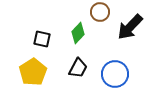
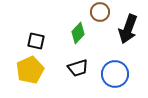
black arrow: moved 2 px left, 2 px down; rotated 24 degrees counterclockwise
black square: moved 6 px left, 2 px down
black trapezoid: rotated 45 degrees clockwise
yellow pentagon: moved 3 px left, 2 px up; rotated 8 degrees clockwise
